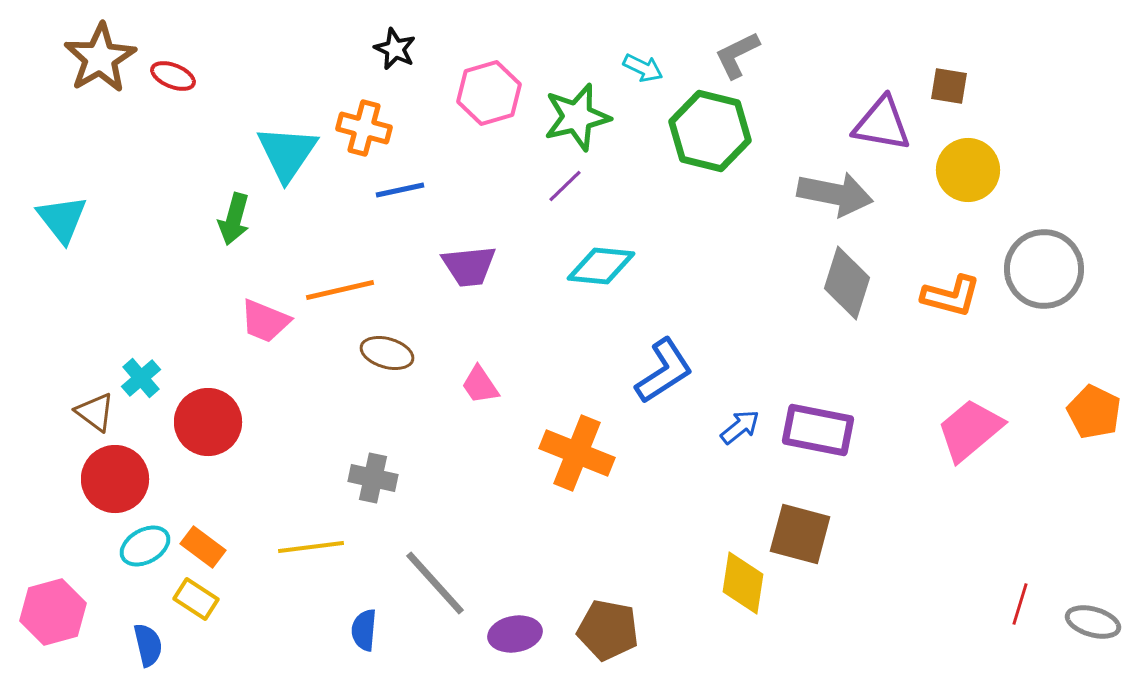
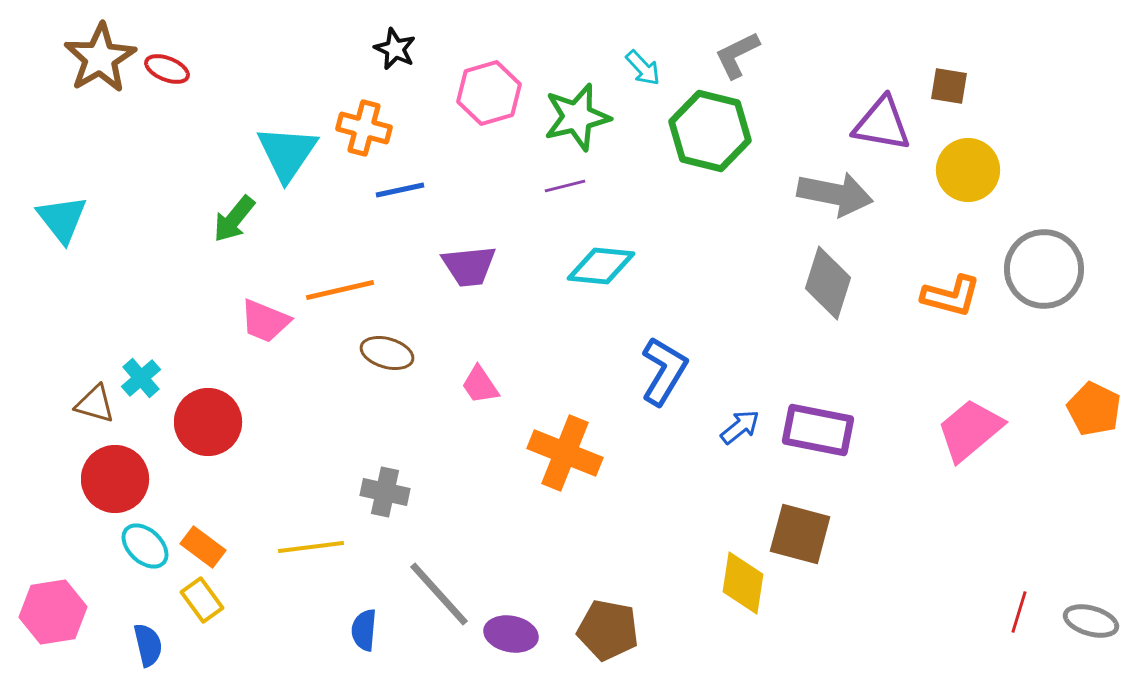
cyan arrow at (643, 68): rotated 21 degrees clockwise
red ellipse at (173, 76): moved 6 px left, 7 px up
purple line at (565, 186): rotated 30 degrees clockwise
green arrow at (234, 219): rotated 24 degrees clockwise
gray diamond at (847, 283): moved 19 px left
blue L-shape at (664, 371): rotated 26 degrees counterclockwise
brown triangle at (95, 412): moved 8 px up; rotated 21 degrees counterclockwise
orange pentagon at (1094, 412): moved 3 px up
orange cross at (577, 453): moved 12 px left
gray cross at (373, 478): moved 12 px right, 14 px down
cyan ellipse at (145, 546): rotated 72 degrees clockwise
gray line at (435, 583): moved 4 px right, 11 px down
yellow rectangle at (196, 599): moved 6 px right, 1 px down; rotated 21 degrees clockwise
red line at (1020, 604): moved 1 px left, 8 px down
pink hexagon at (53, 612): rotated 6 degrees clockwise
gray ellipse at (1093, 622): moved 2 px left, 1 px up
purple ellipse at (515, 634): moved 4 px left; rotated 21 degrees clockwise
